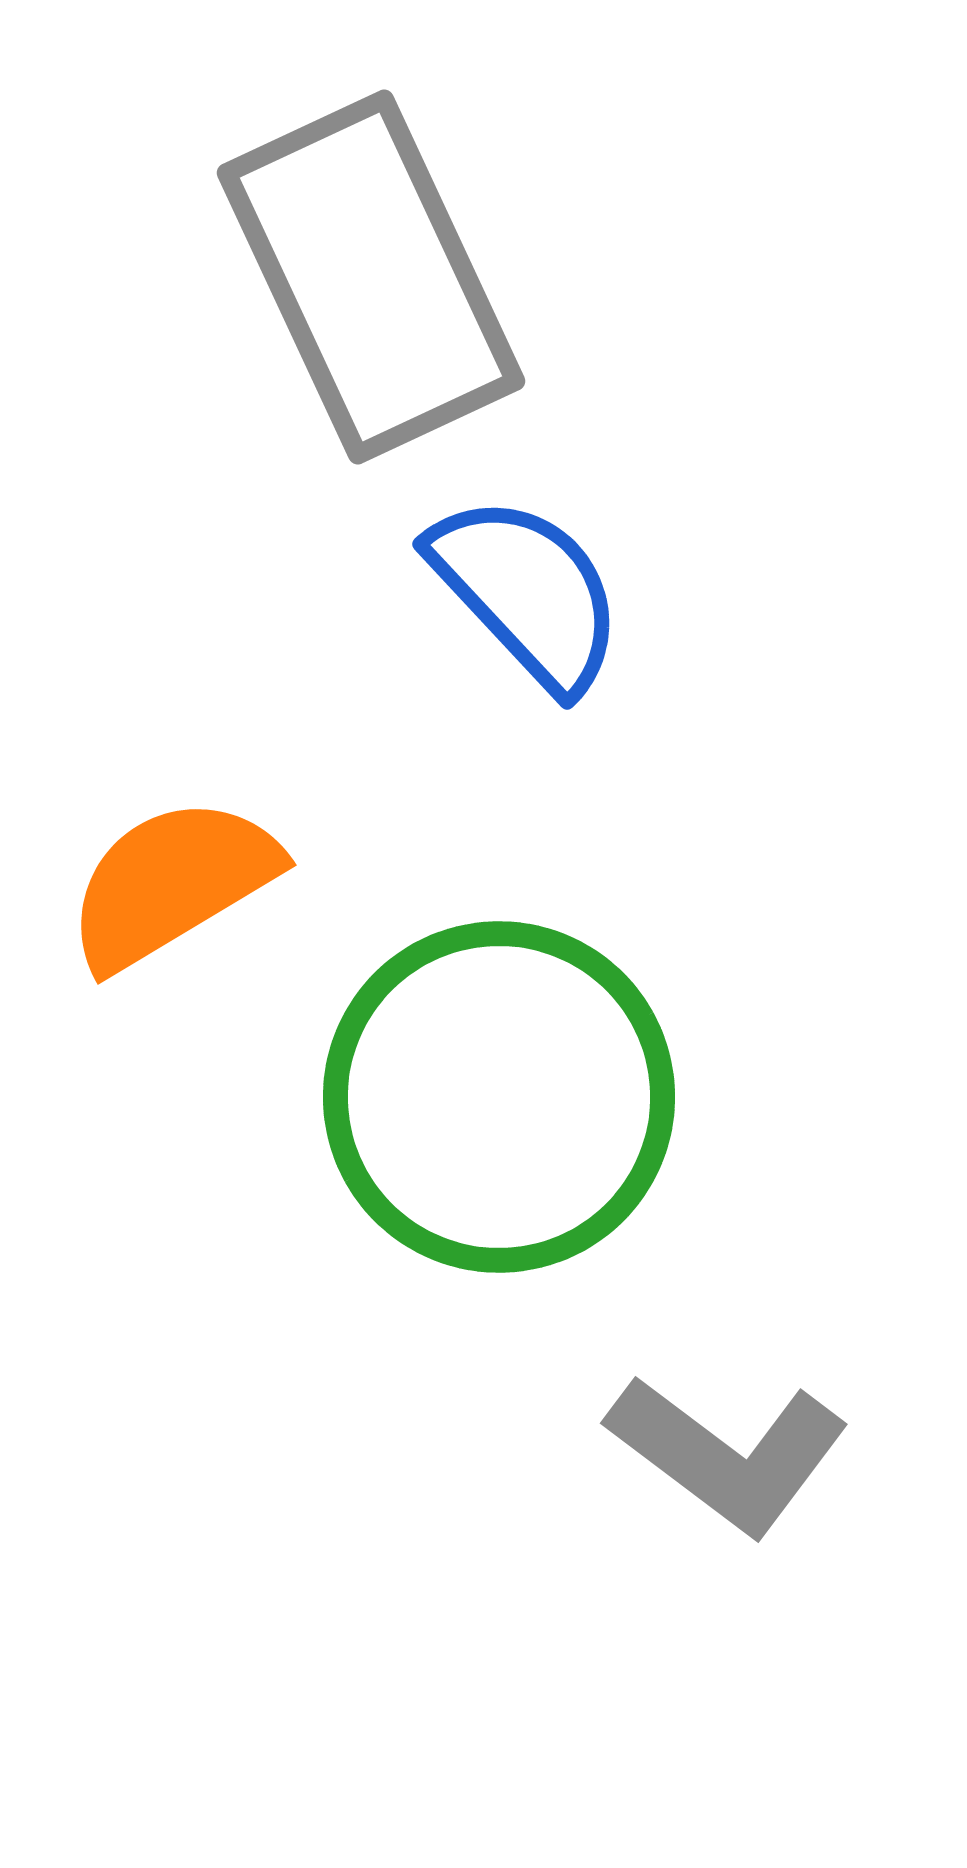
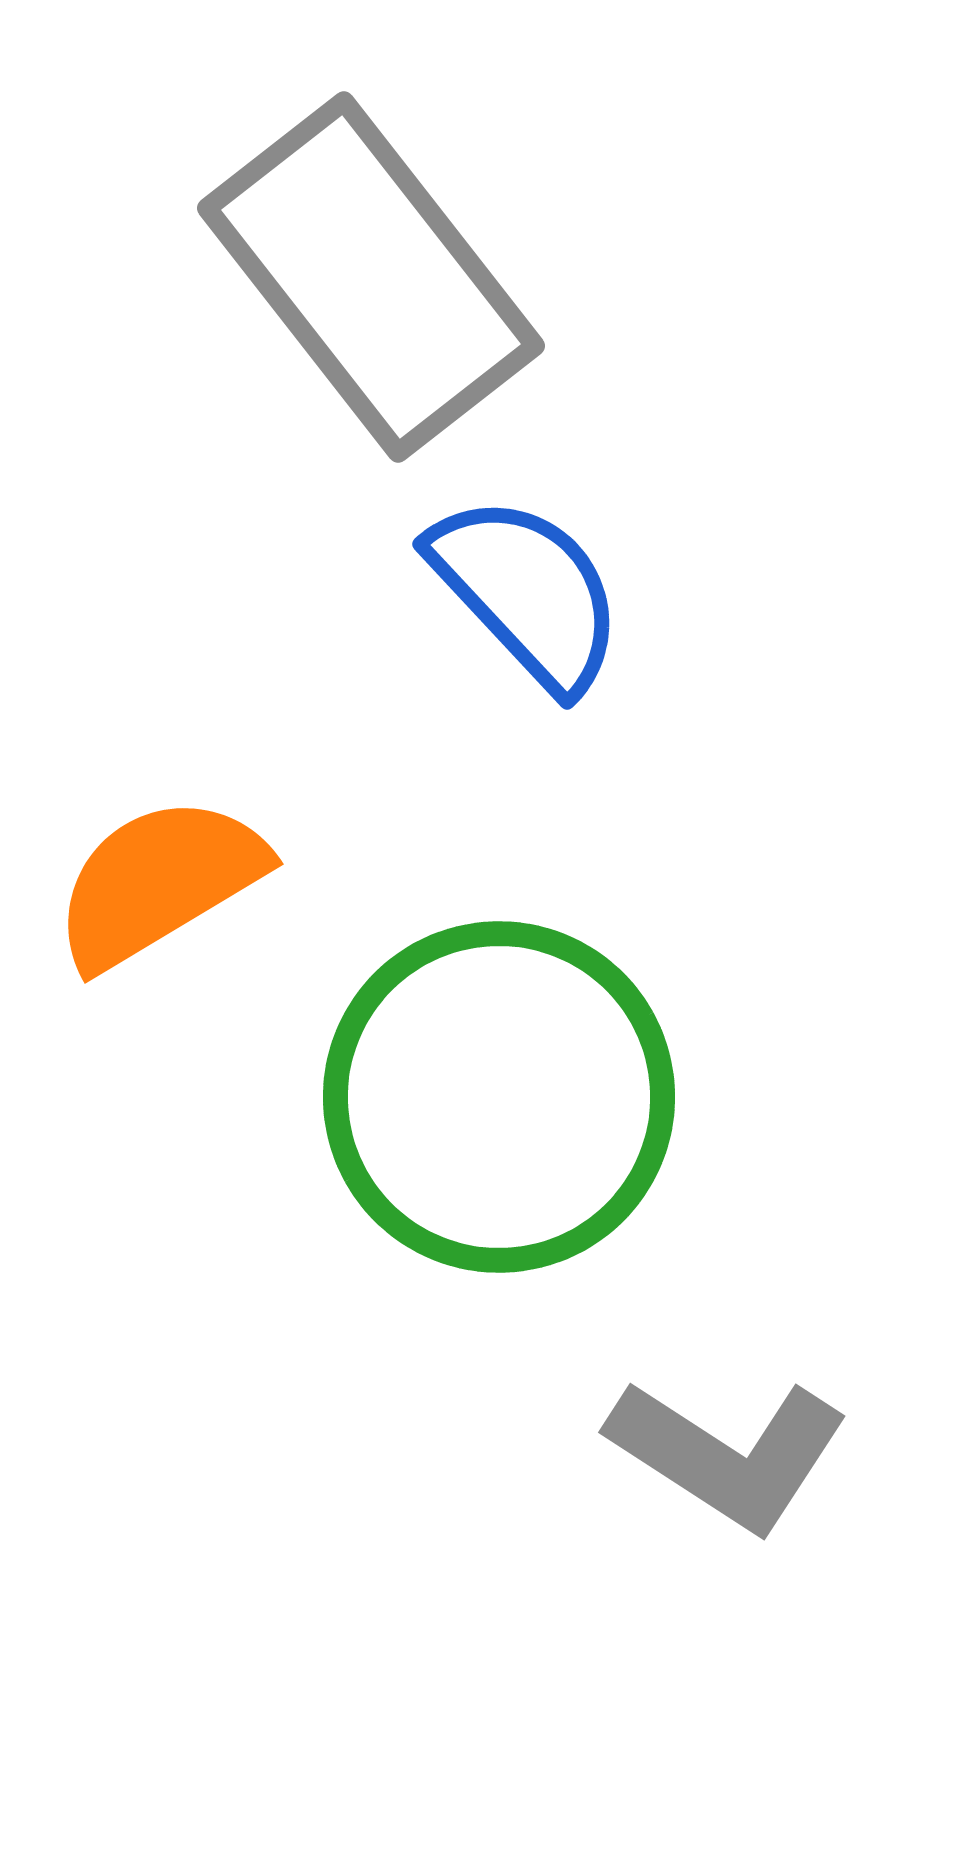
gray rectangle: rotated 13 degrees counterclockwise
orange semicircle: moved 13 px left, 1 px up
gray L-shape: rotated 4 degrees counterclockwise
